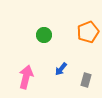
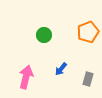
gray rectangle: moved 2 px right, 1 px up
